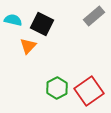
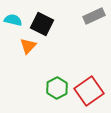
gray rectangle: rotated 15 degrees clockwise
